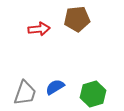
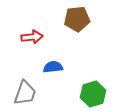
red arrow: moved 7 px left, 8 px down
blue semicircle: moved 2 px left, 20 px up; rotated 24 degrees clockwise
